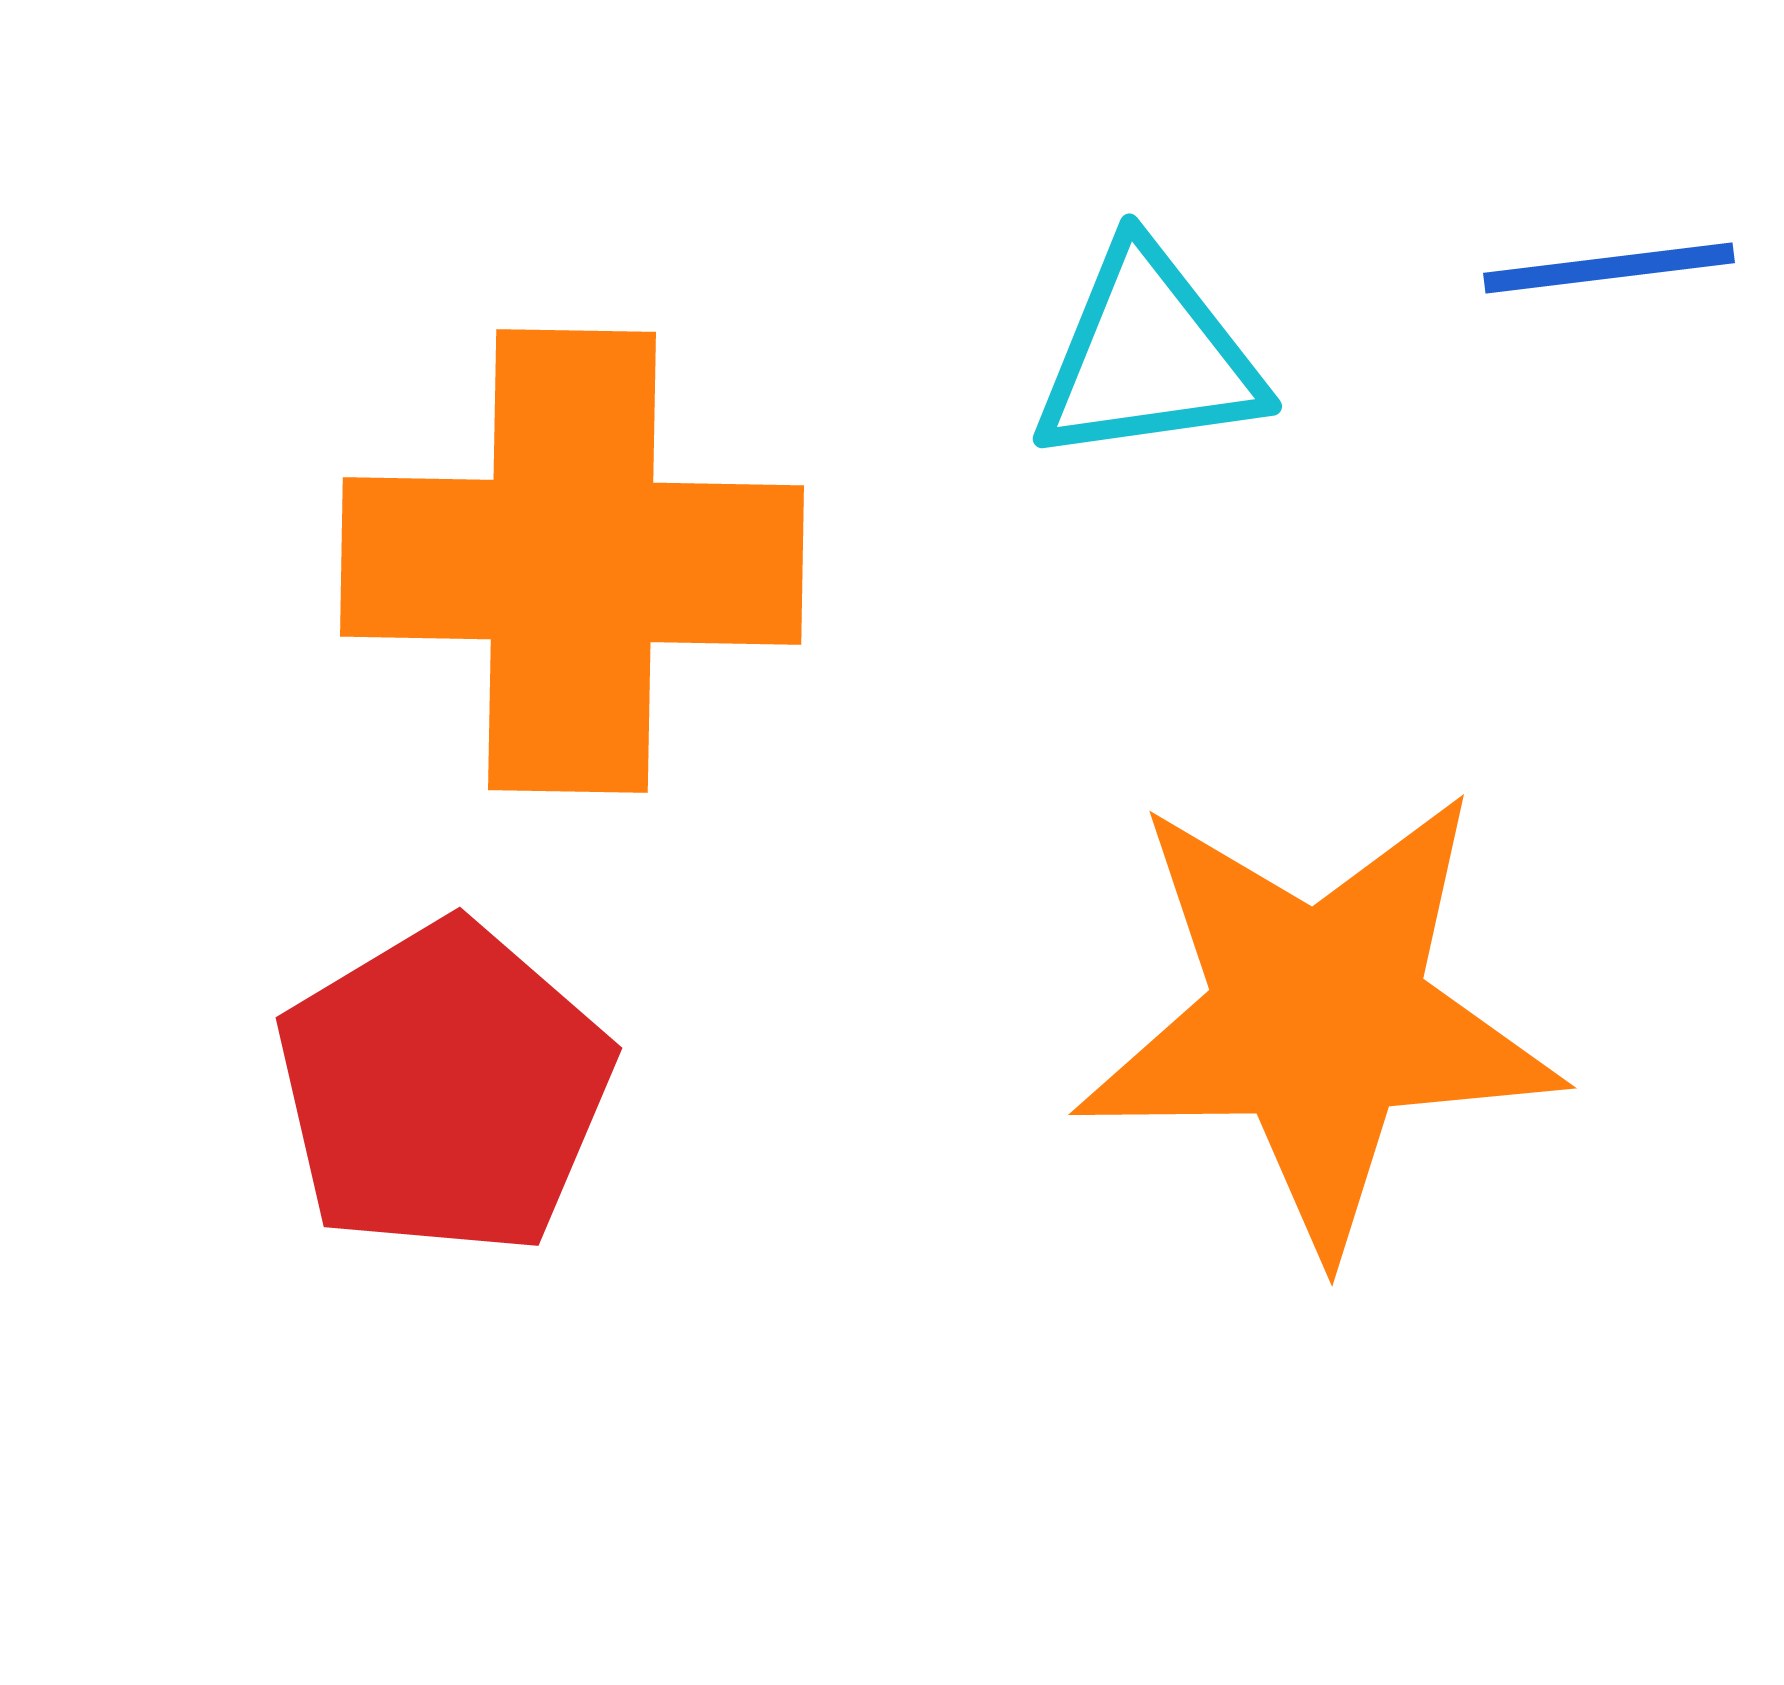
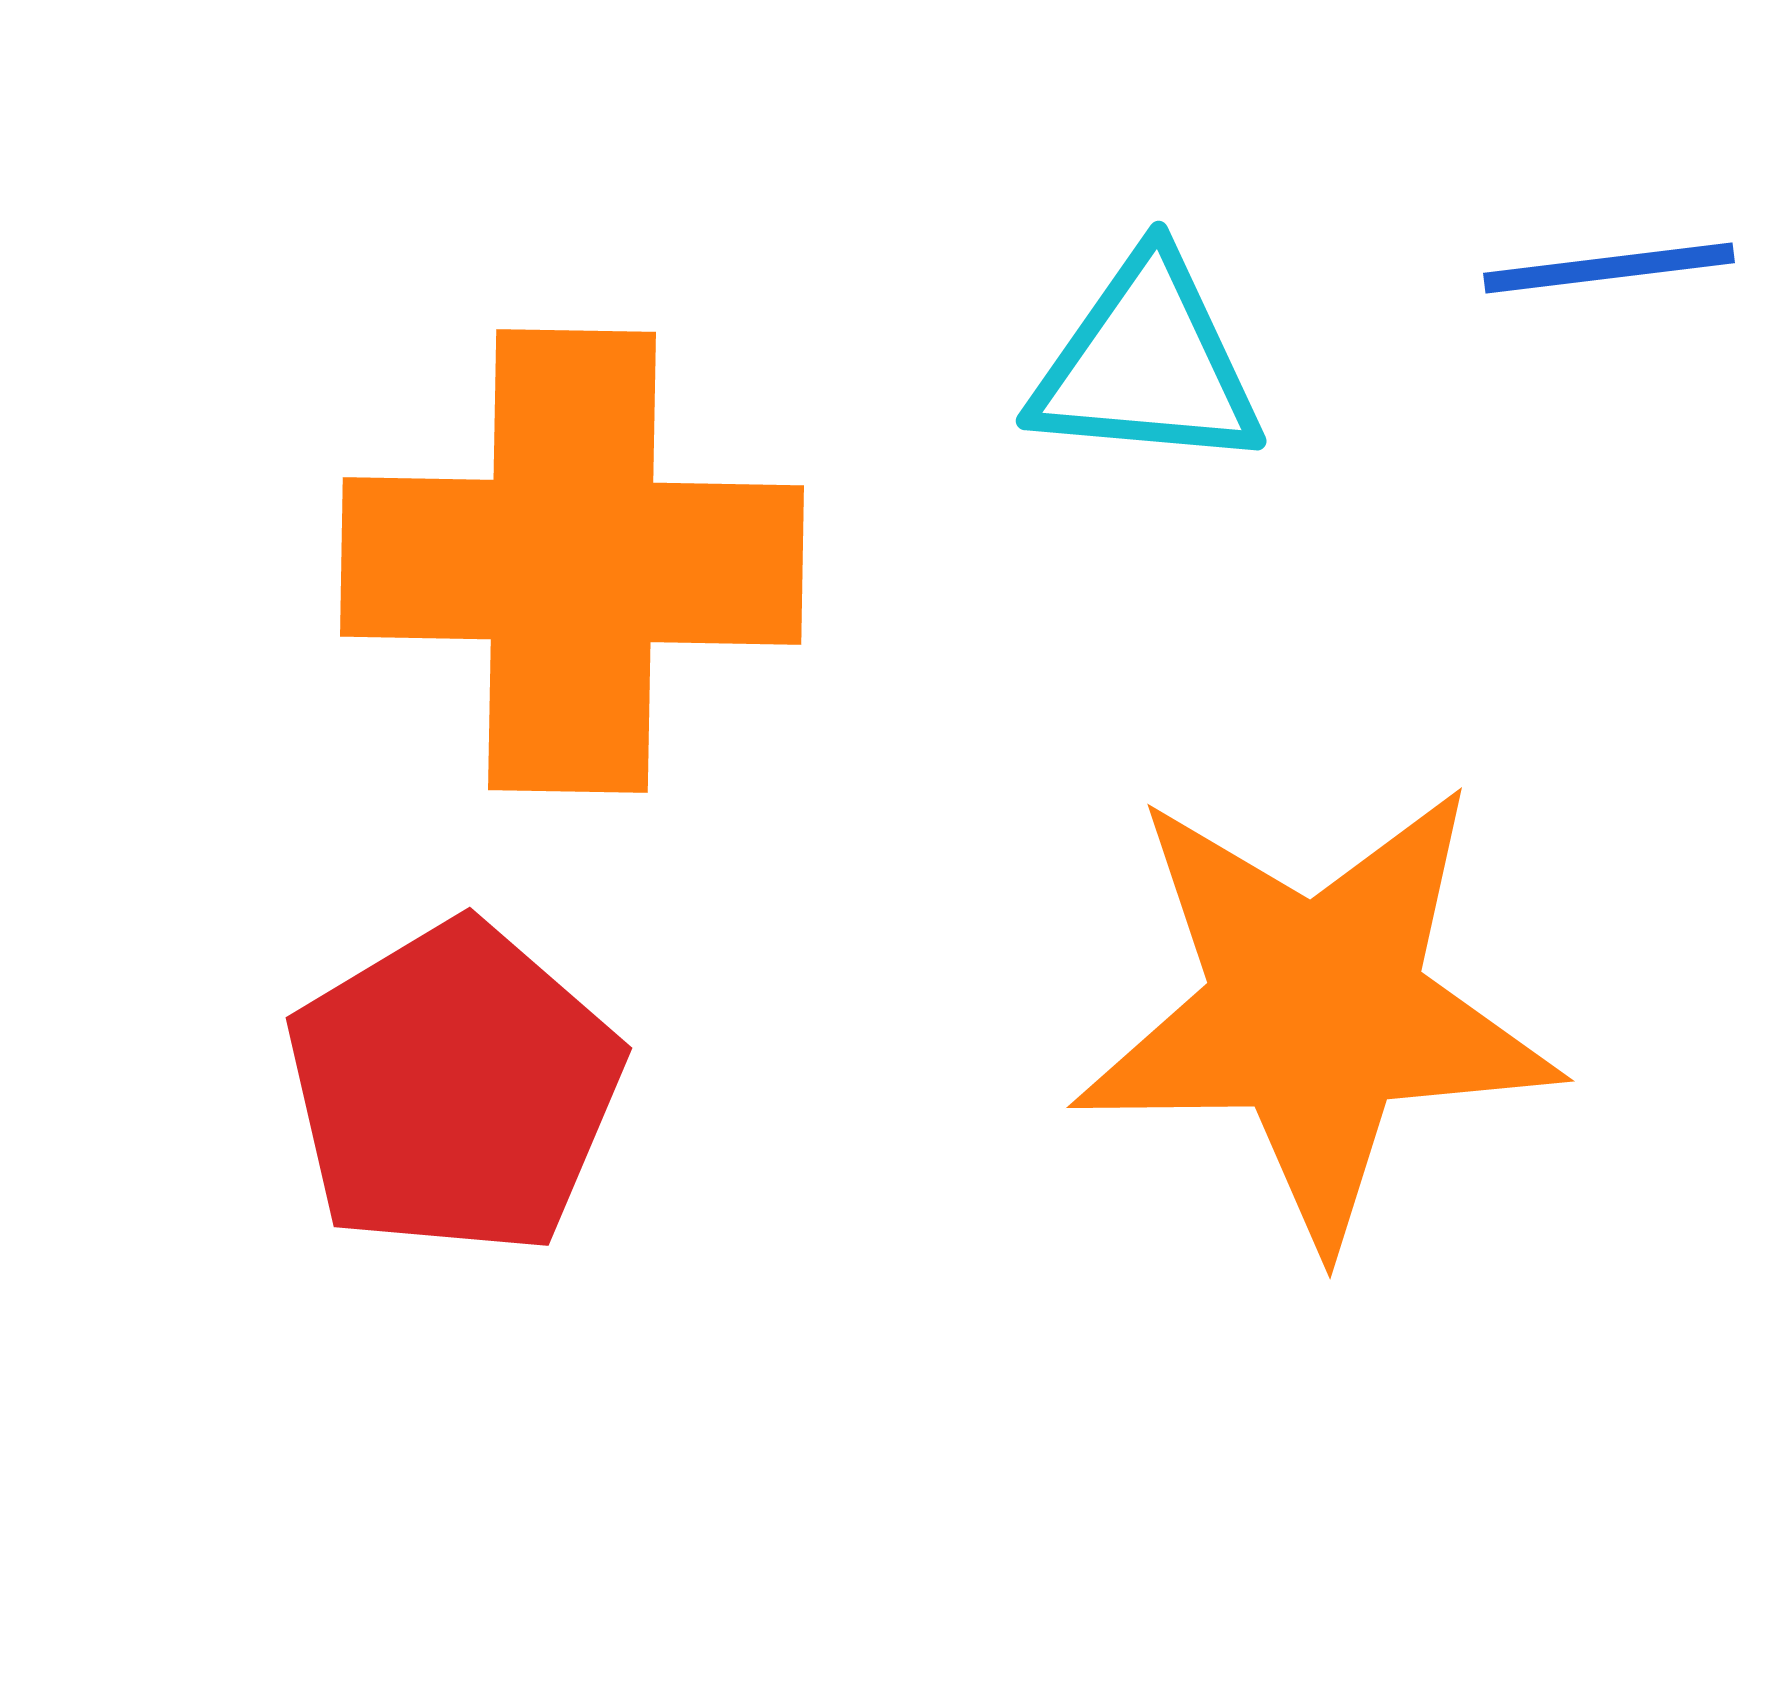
cyan triangle: moved 1 px left, 8 px down; rotated 13 degrees clockwise
orange star: moved 2 px left, 7 px up
red pentagon: moved 10 px right
